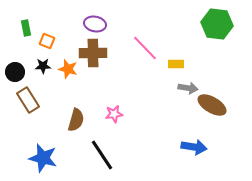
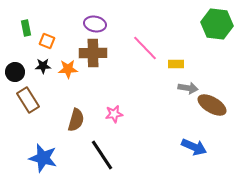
orange star: rotated 18 degrees counterclockwise
blue arrow: rotated 15 degrees clockwise
